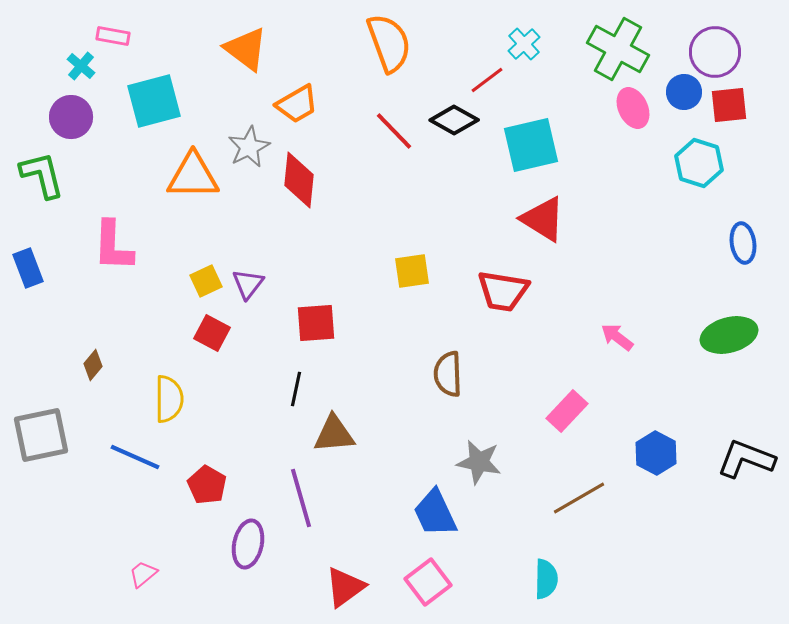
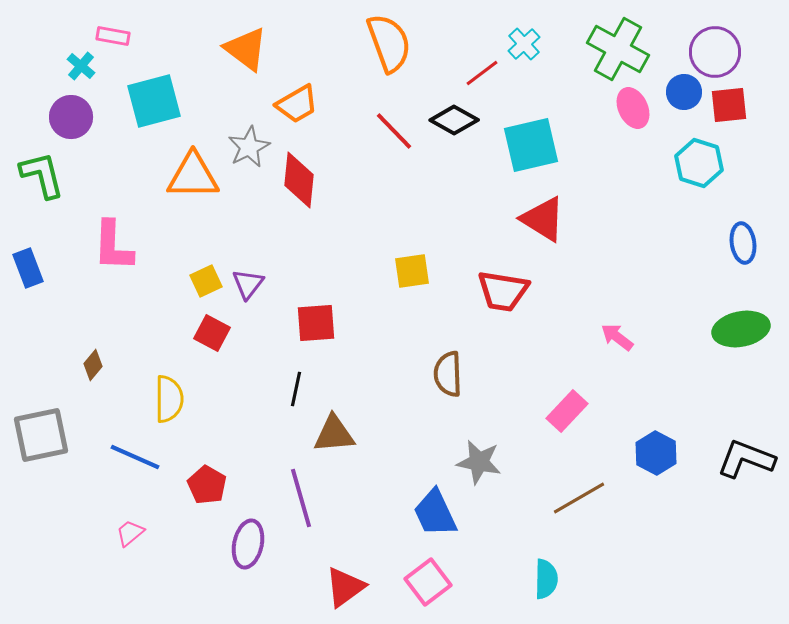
red line at (487, 80): moved 5 px left, 7 px up
green ellipse at (729, 335): moved 12 px right, 6 px up; rotated 4 degrees clockwise
pink trapezoid at (143, 574): moved 13 px left, 41 px up
